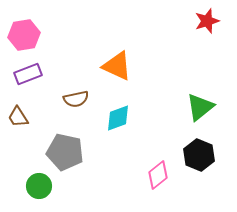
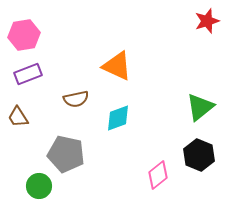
gray pentagon: moved 1 px right, 2 px down
